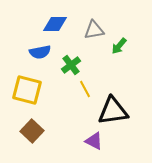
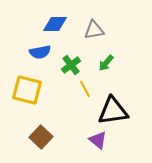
green arrow: moved 13 px left, 17 px down
brown square: moved 9 px right, 6 px down
purple triangle: moved 4 px right, 1 px up; rotated 12 degrees clockwise
